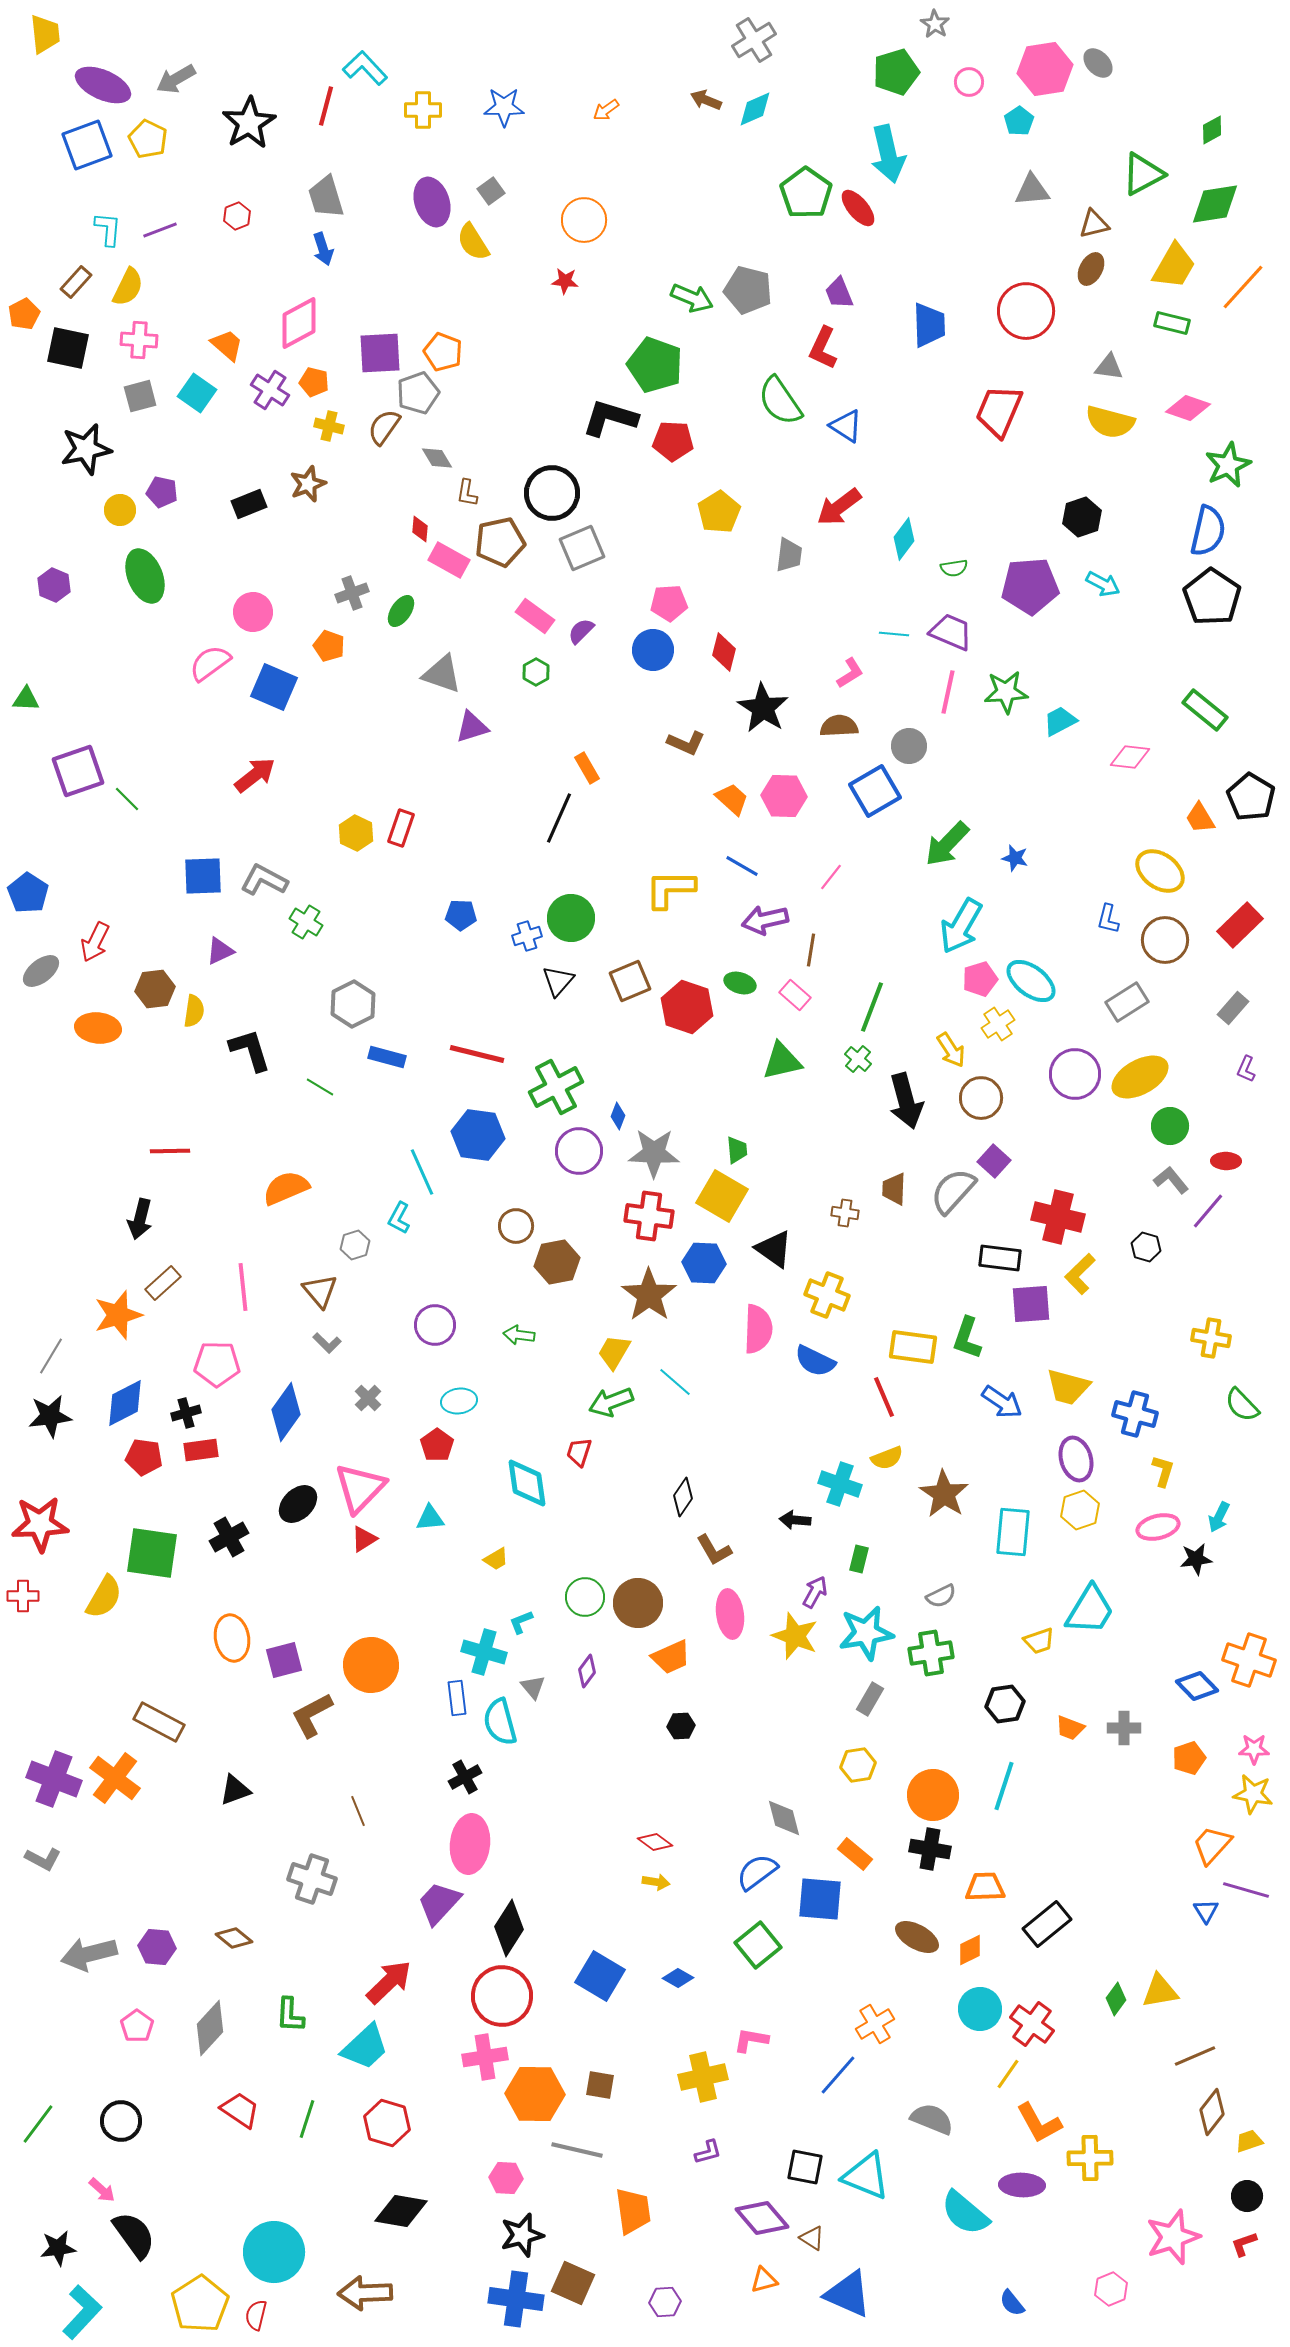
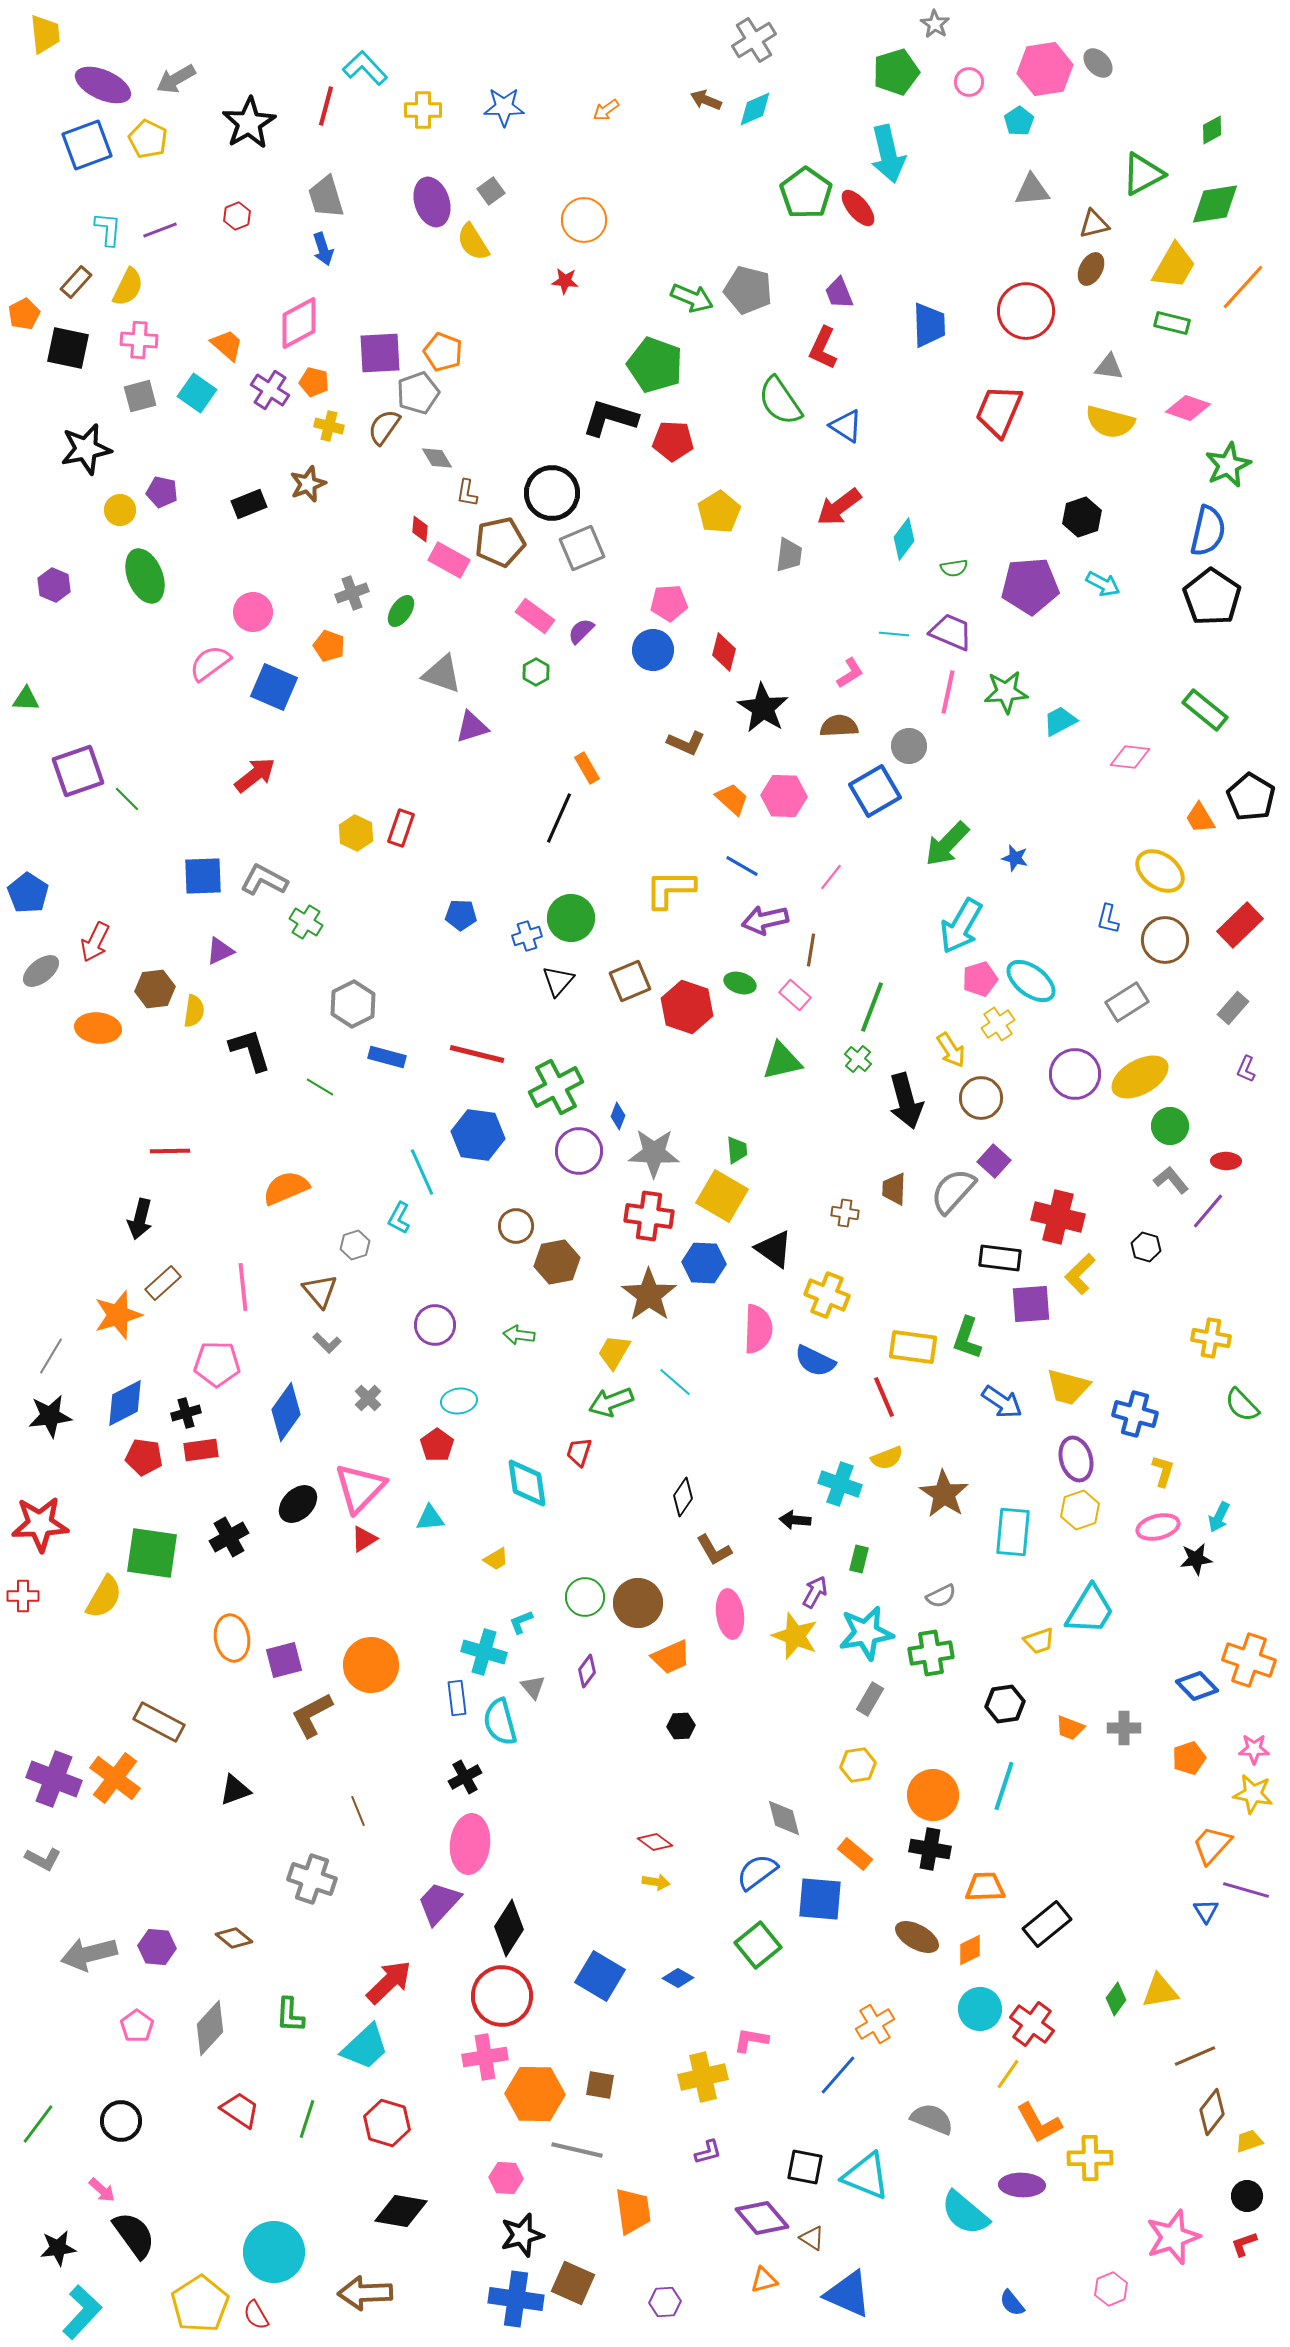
red semicircle at (256, 2315): rotated 44 degrees counterclockwise
